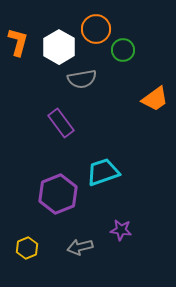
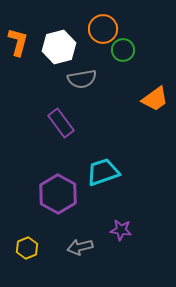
orange circle: moved 7 px right
white hexagon: rotated 16 degrees clockwise
purple hexagon: rotated 9 degrees counterclockwise
